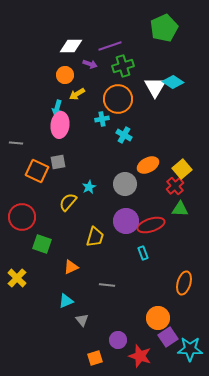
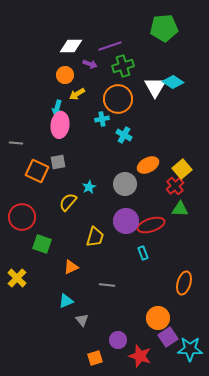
green pentagon at (164, 28): rotated 20 degrees clockwise
